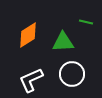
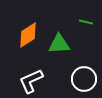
green triangle: moved 4 px left, 2 px down
white circle: moved 12 px right, 5 px down
white L-shape: moved 1 px down
